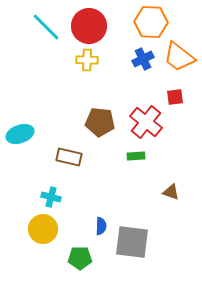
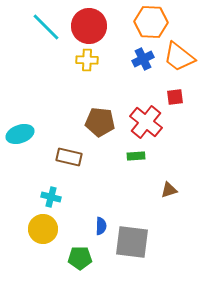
brown triangle: moved 2 px left, 2 px up; rotated 36 degrees counterclockwise
